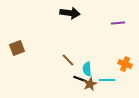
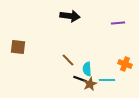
black arrow: moved 3 px down
brown square: moved 1 px right, 1 px up; rotated 28 degrees clockwise
